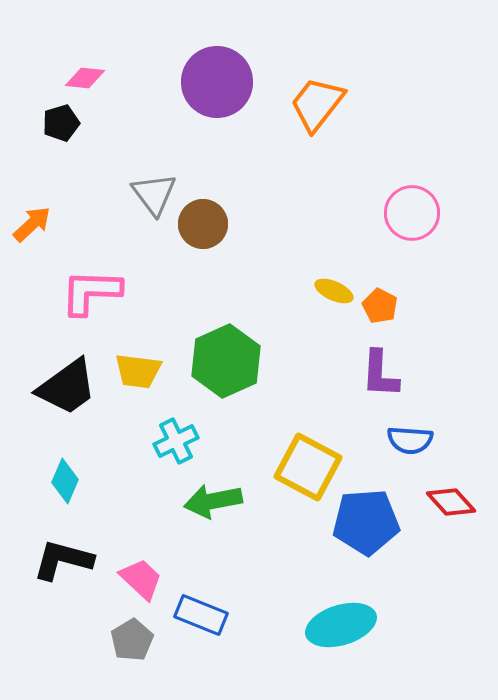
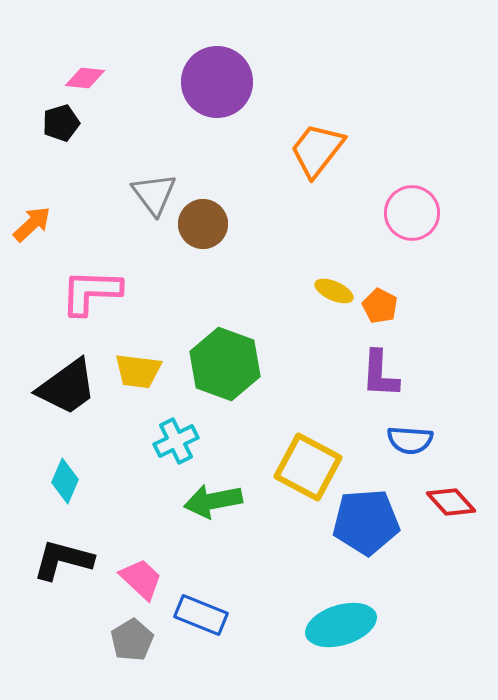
orange trapezoid: moved 46 px down
green hexagon: moved 1 px left, 3 px down; rotated 16 degrees counterclockwise
